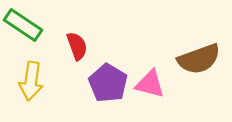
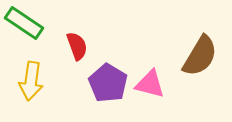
green rectangle: moved 1 px right, 2 px up
brown semicircle: moved 1 px right, 3 px up; rotated 39 degrees counterclockwise
